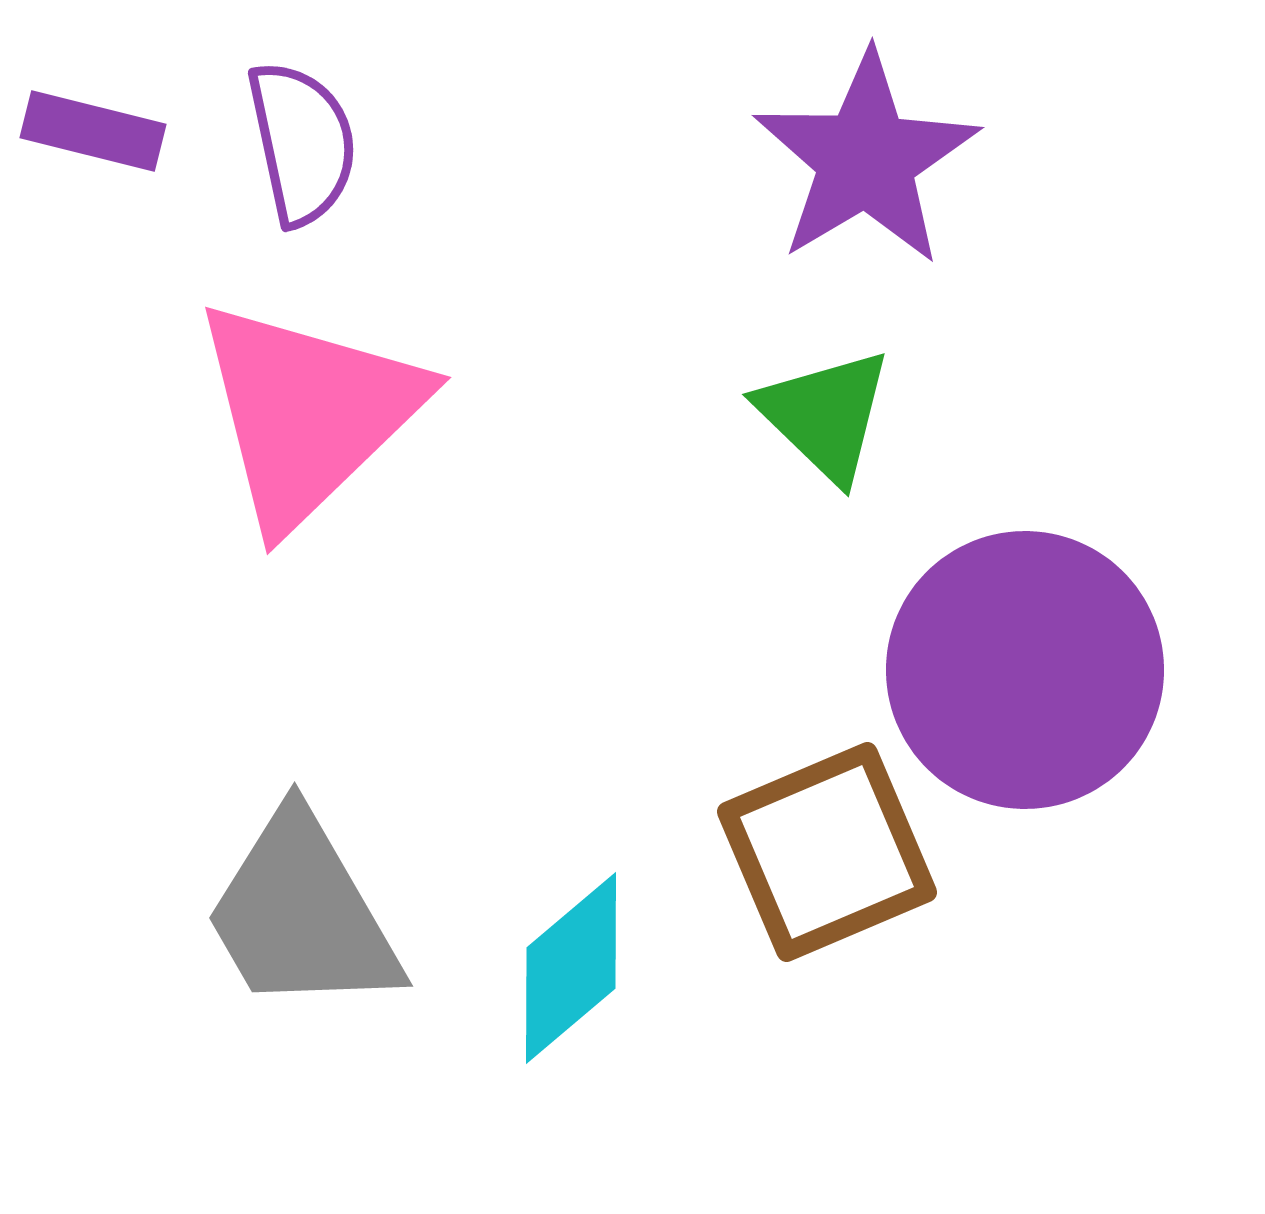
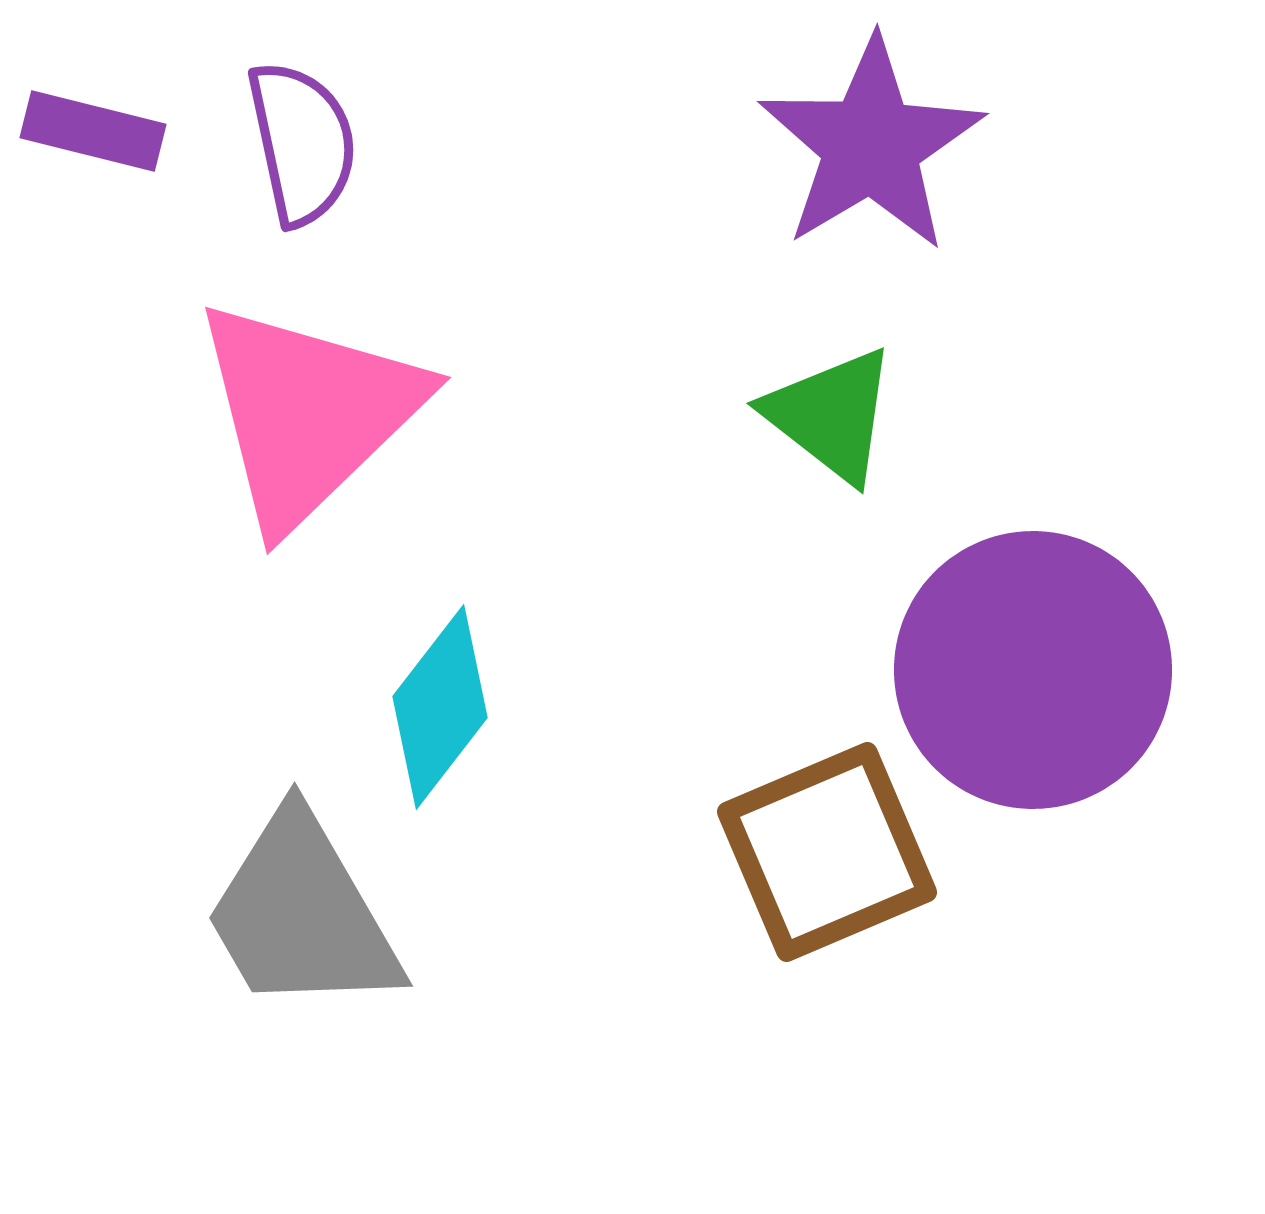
purple star: moved 5 px right, 14 px up
green triangle: moved 6 px right; rotated 6 degrees counterclockwise
purple circle: moved 8 px right
cyan diamond: moved 131 px left, 261 px up; rotated 12 degrees counterclockwise
